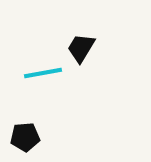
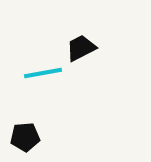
black trapezoid: rotated 32 degrees clockwise
